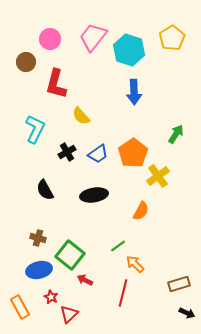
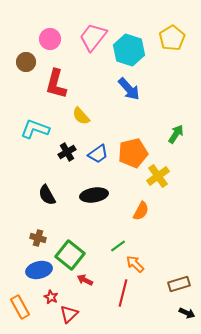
blue arrow: moved 5 px left, 3 px up; rotated 40 degrees counterclockwise
cyan L-shape: rotated 96 degrees counterclockwise
orange pentagon: rotated 20 degrees clockwise
black semicircle: moved 2 px right, 5 px down
